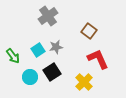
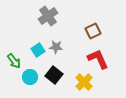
brown square: moved 4 px right; rotated 28 degrees clockwise
gray star: rotated 16 degrees clockwise
green arrow: moved 1 px right, 5 px down
black square: moved 2 px right, 3 px down; rotated 18 degrees counterclockwise
